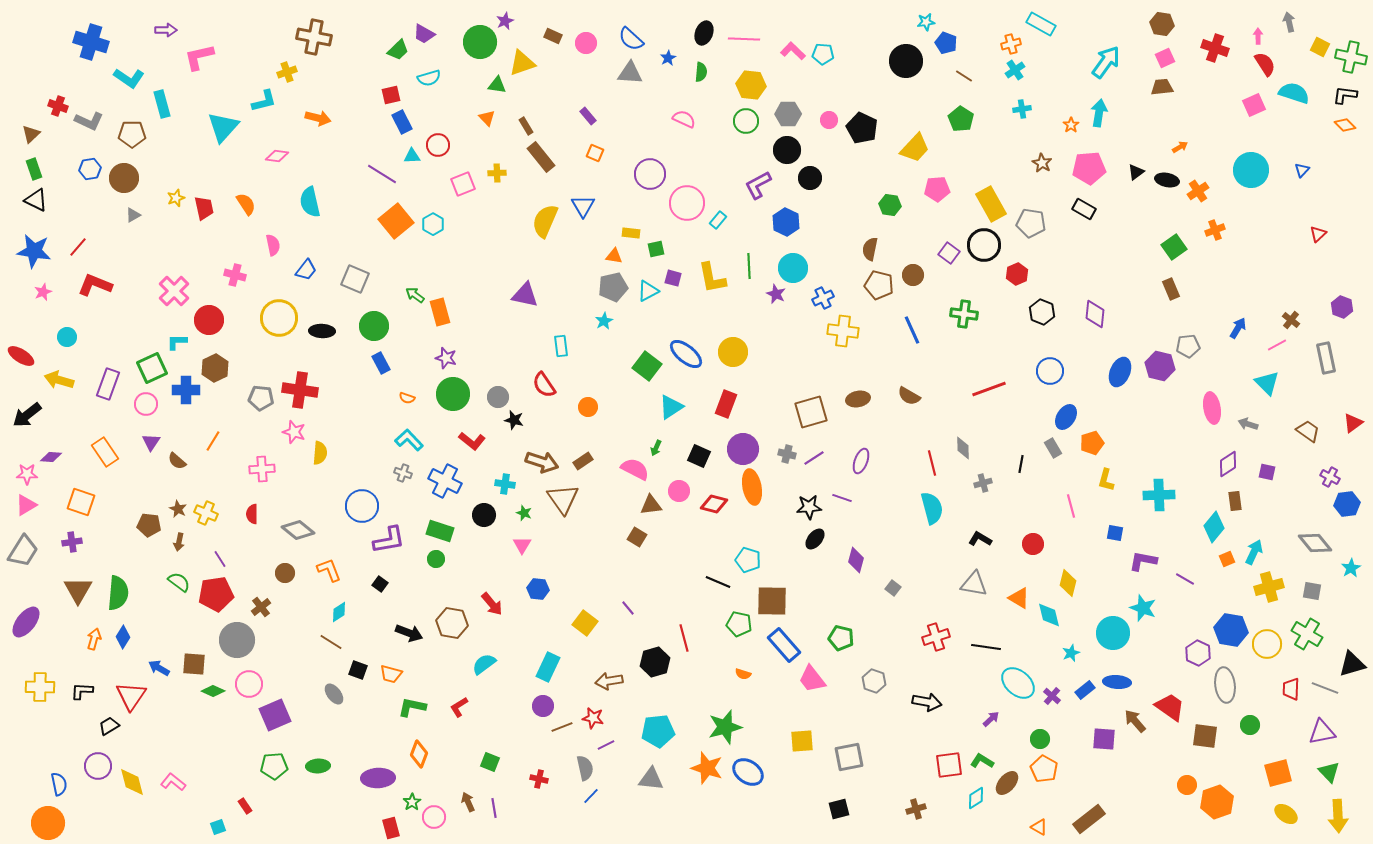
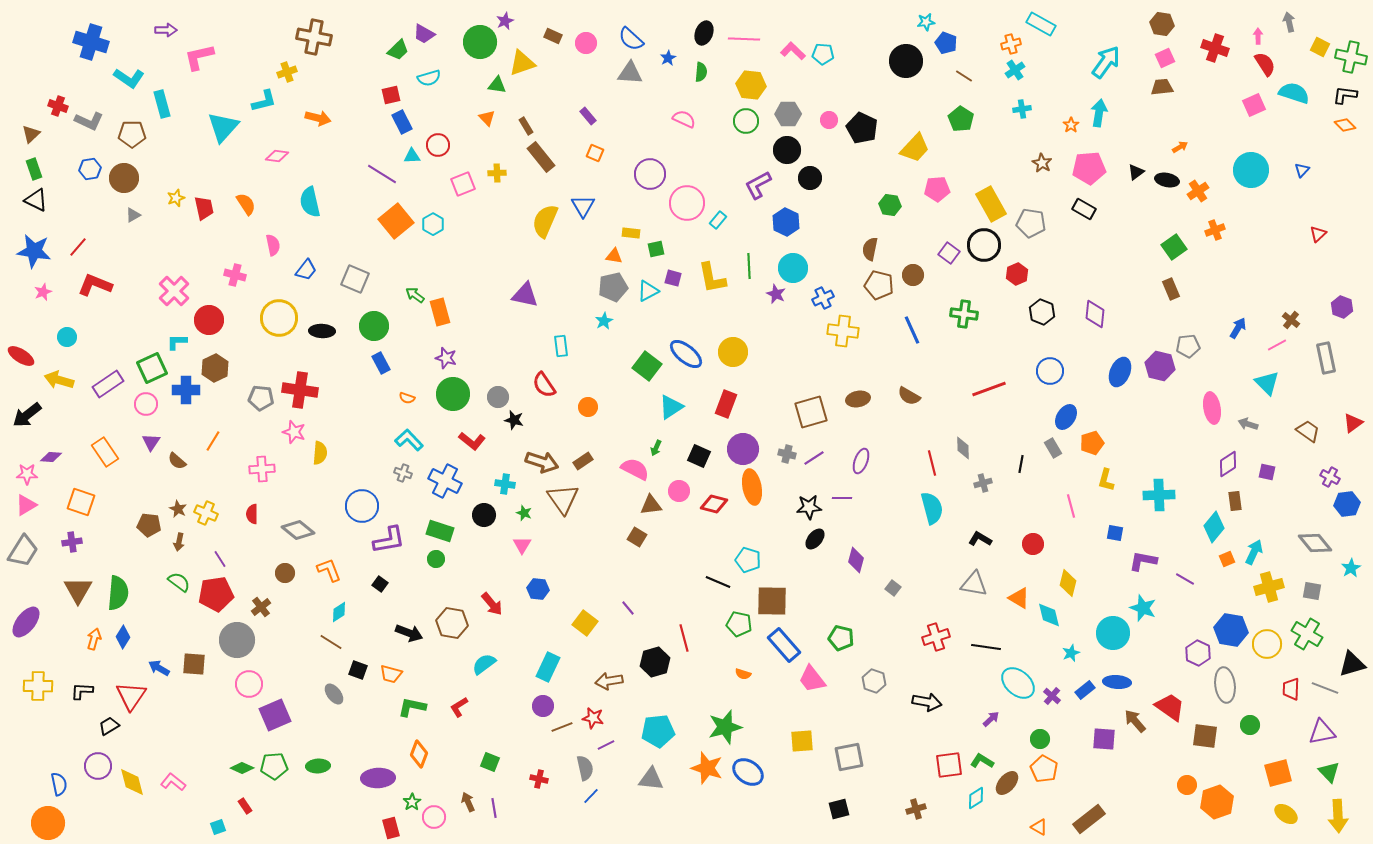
purple rectangle at (108, 384): rotated 36 degrees clockwise
purple line at (842, 498): rotated 18 degrees counterclockwise
yellow cross at (40, 687): moved 2 px left, 1 px up
green diamond at (213, 691): moved 29 px right, 77 px down
